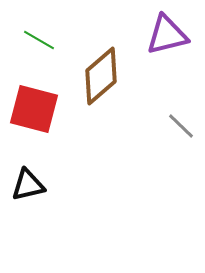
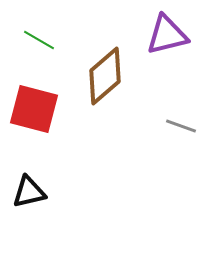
brown diamond: moved 4 px right
gray line: rotated 24 degrees counterclockwise
black triangle: moved 1 px right, 7 px down
